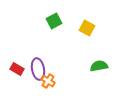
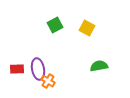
green square: moved 1 px right, 4 px down
red rectangle: rotated 32 degrees counterclockwise
